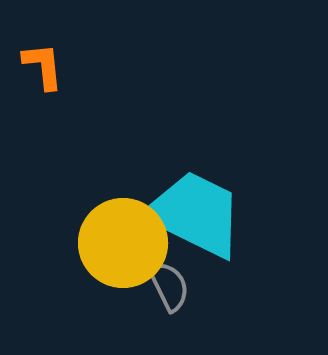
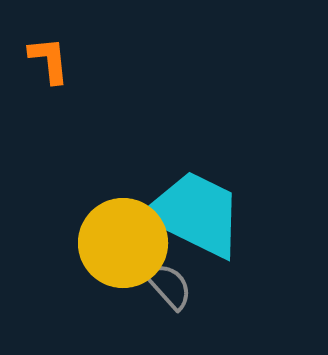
orange L-shape: moved 6 px right, 6 px up
gray semicircle: rotated 16 degrees counterclockwise
